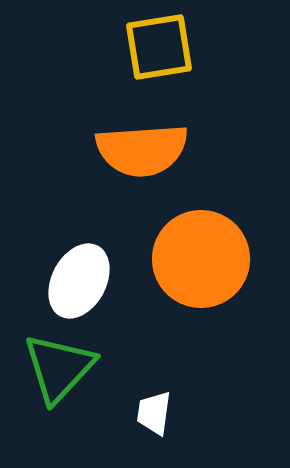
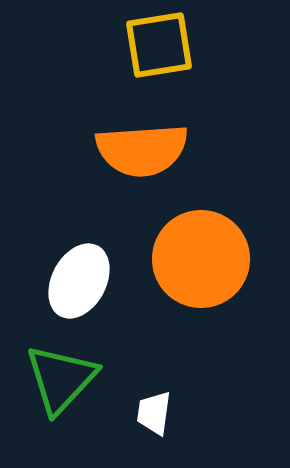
yellow square: moved 2 px up
green triangle: moved 2 px right, 11 px down
